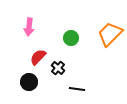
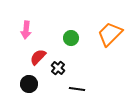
pink arrow: moved 3 px left, 3 px down
black circle: moved 2 px down
